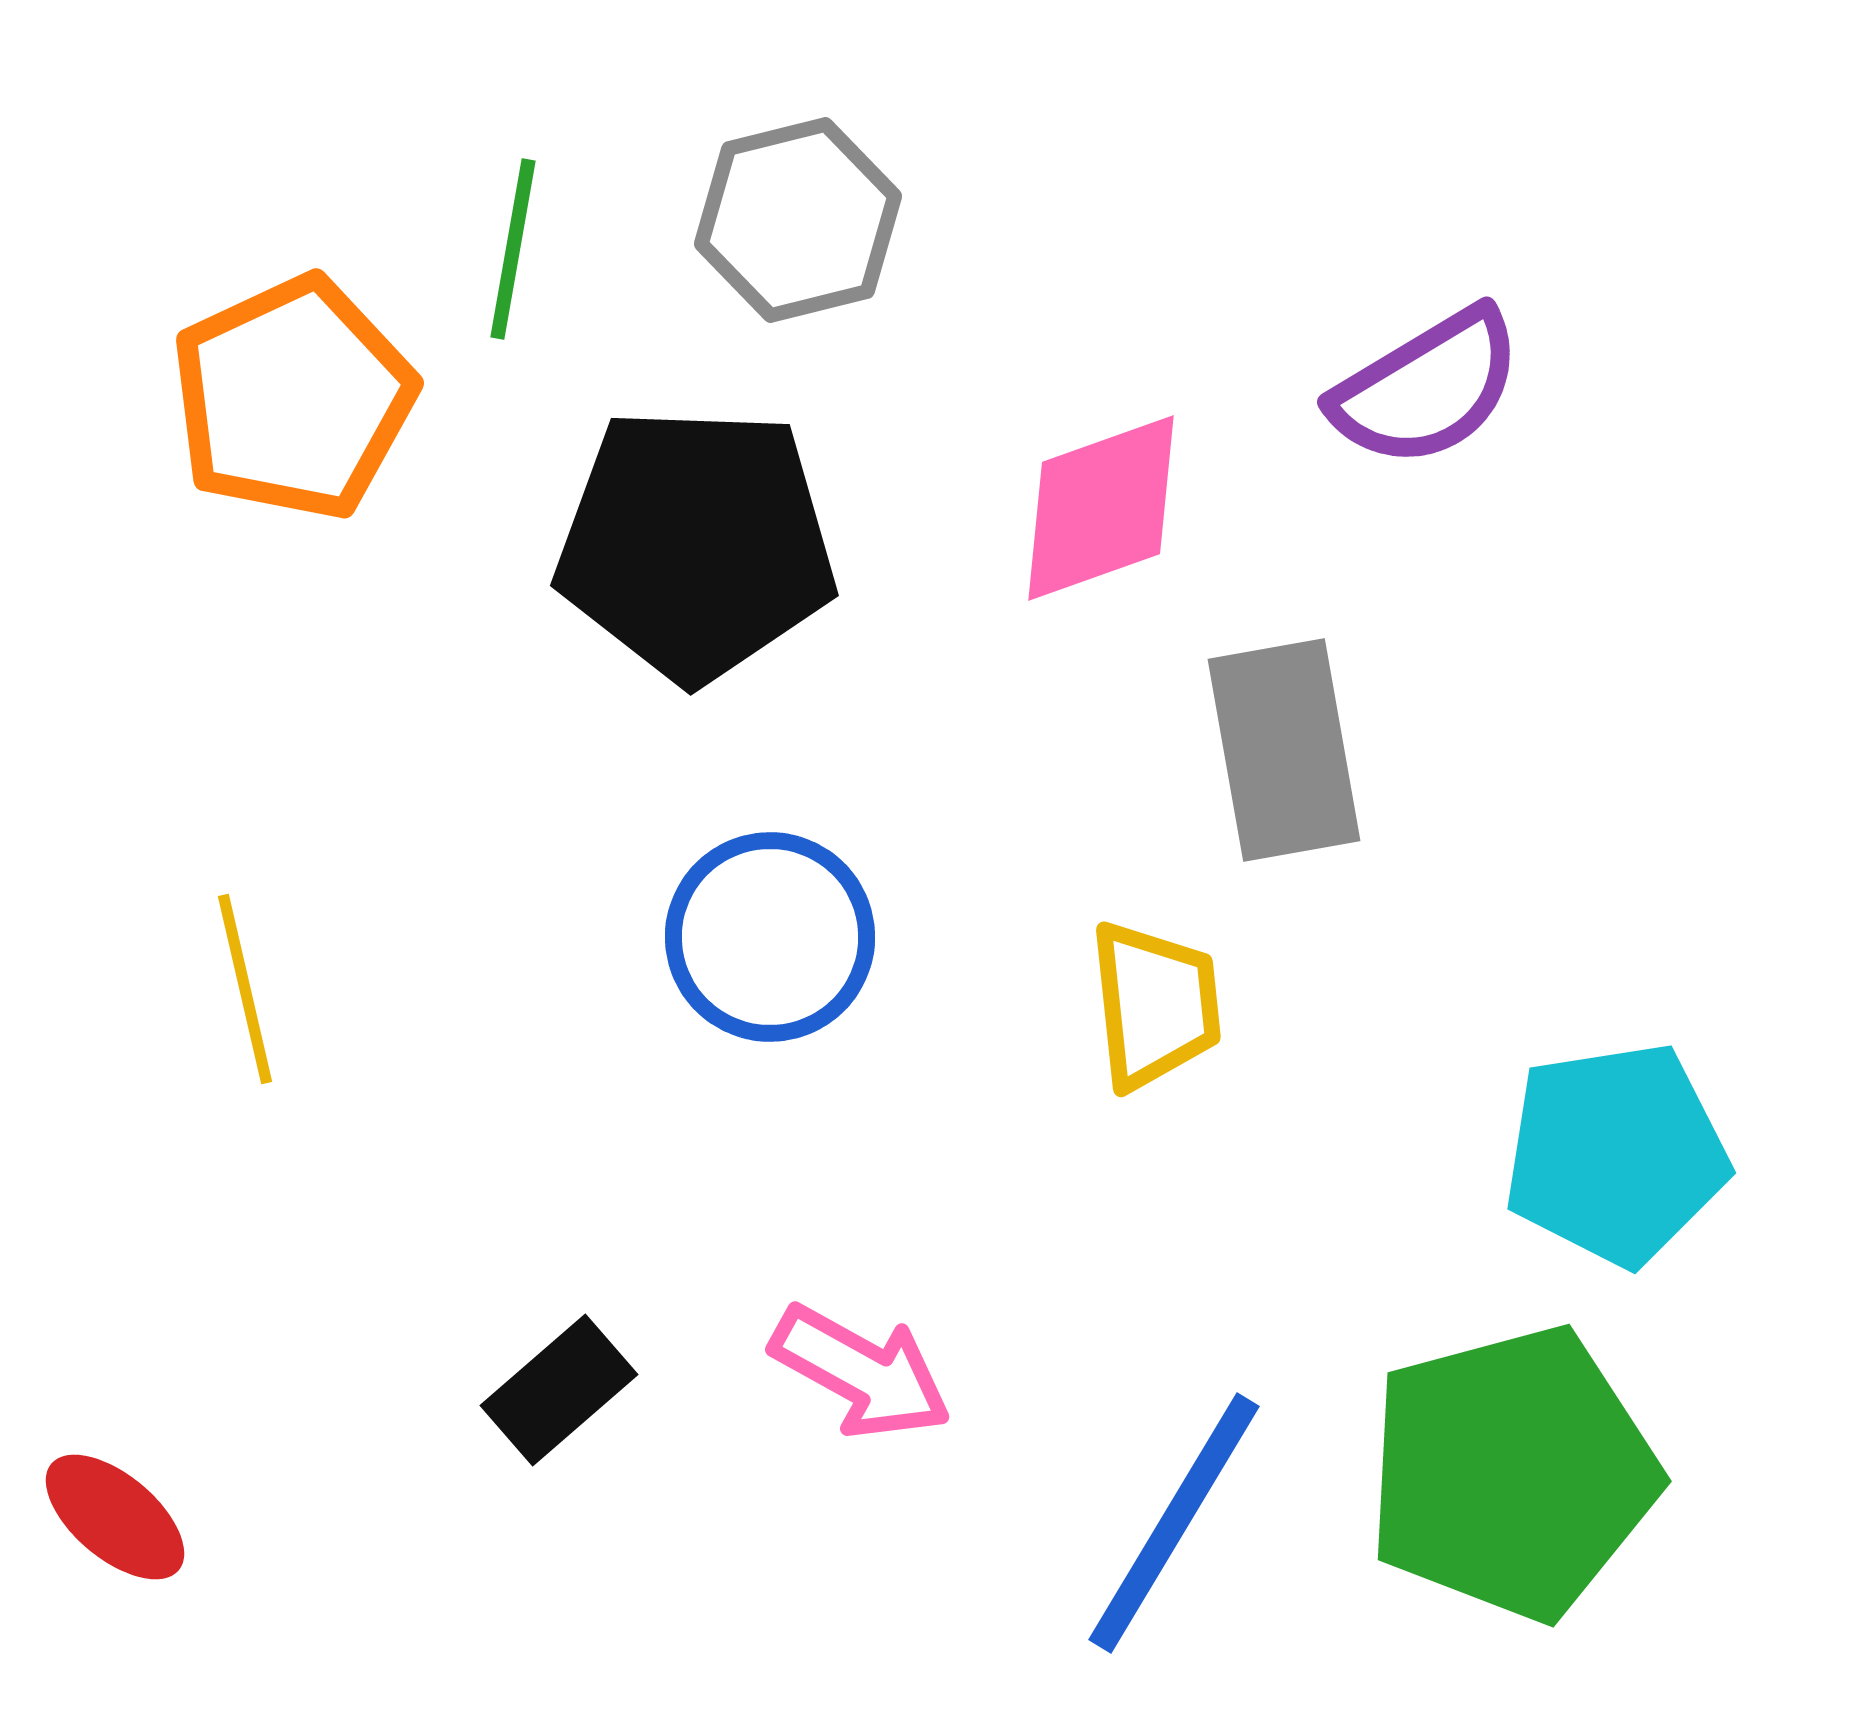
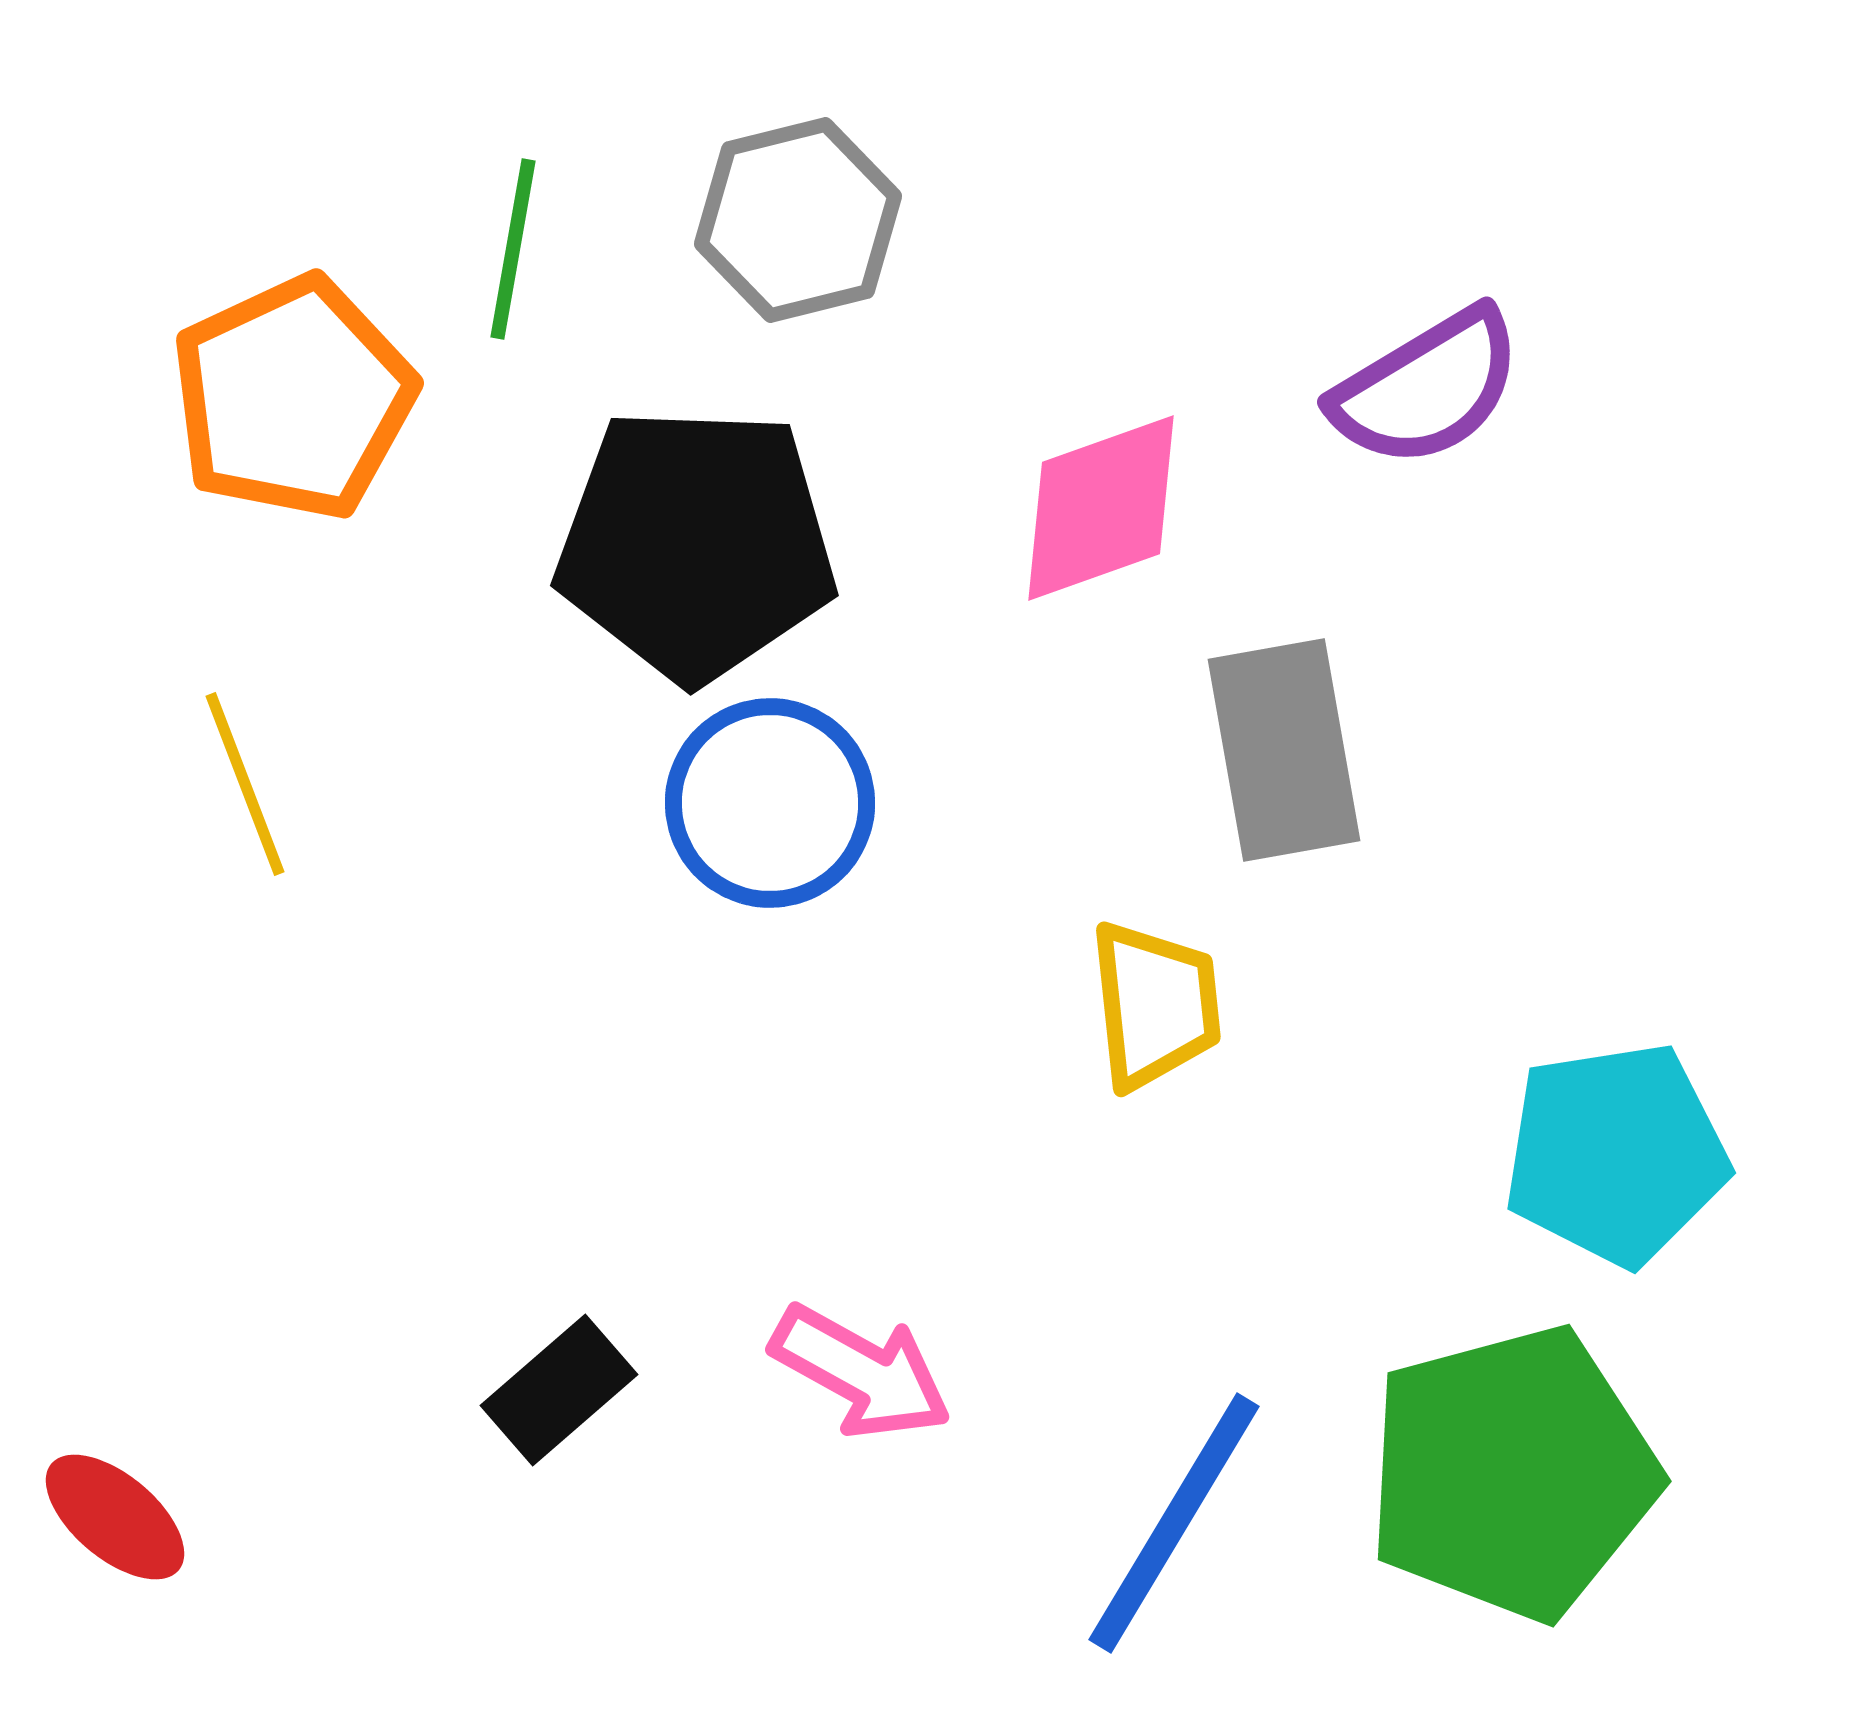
blue circle: moved 134 px up
yellow line: moved 205 px up; rotated 8 degrees counterclockwise
